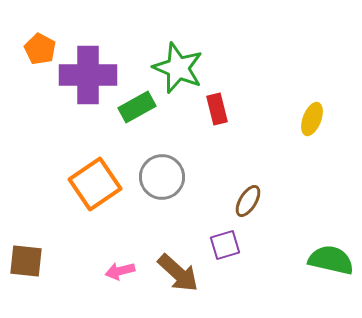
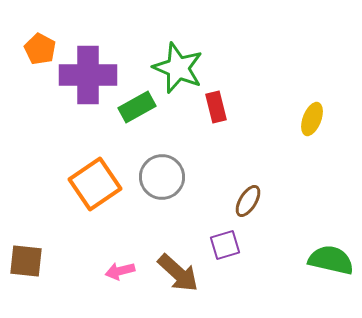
red rectangle: moved 1 px left, 2 px up
